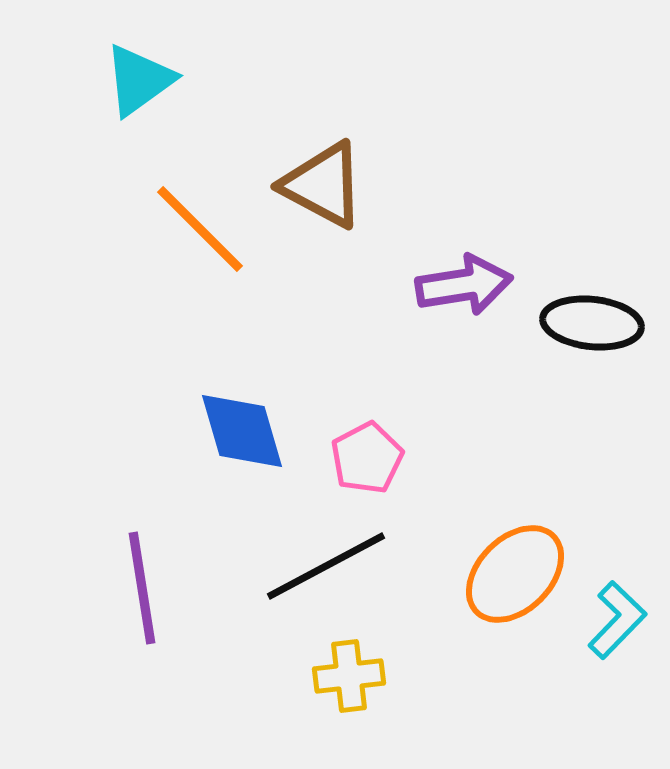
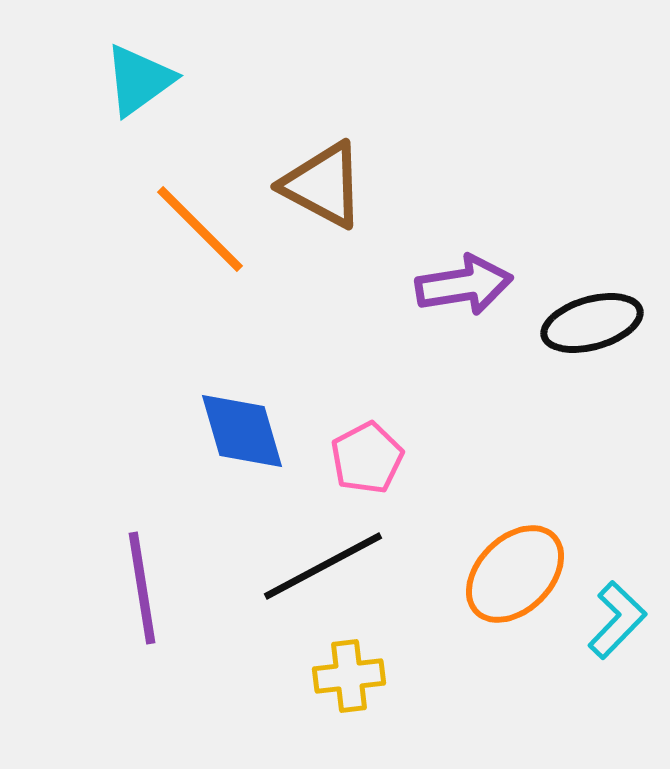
black ellipse: rotated 22 degrees counterclockwise
black line: moved 3 px left
